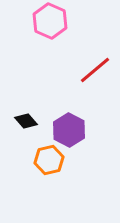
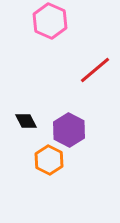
black diamond: rotated 15 degrees clockwise
orange hexagon: rotated 20 degrees counterclockwise
